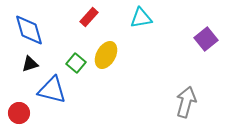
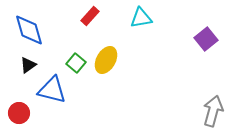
red rectangle: moved 1 px right, 1 px up
yellow ellipse: moved 5 px down
black triangle: moved 2 px left, 1 px down; rotated 18 degrees counterclockwise
gray arrow: moved 27 px right, 9 px down
